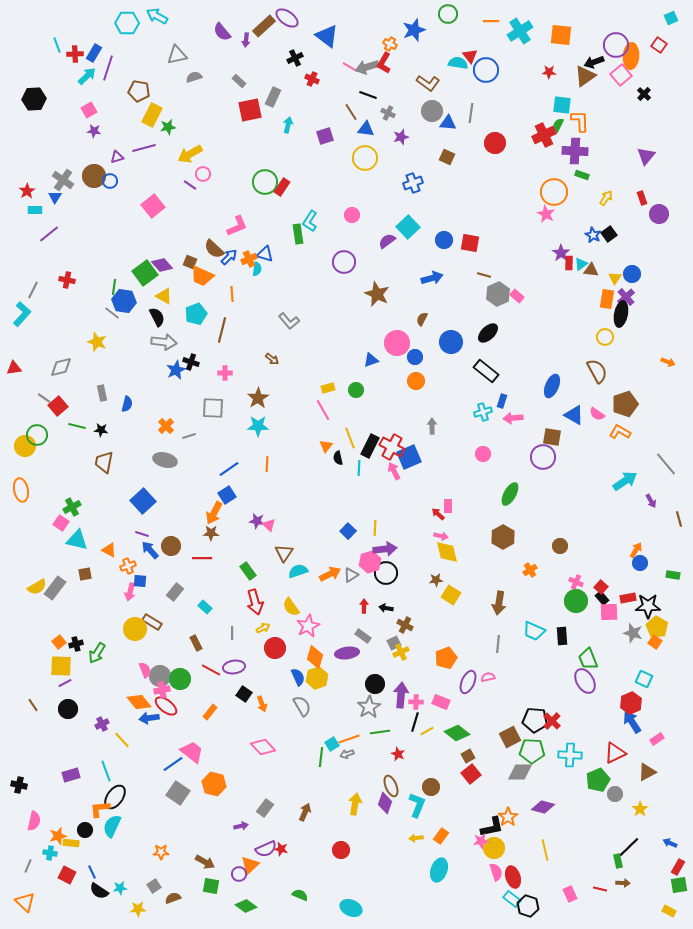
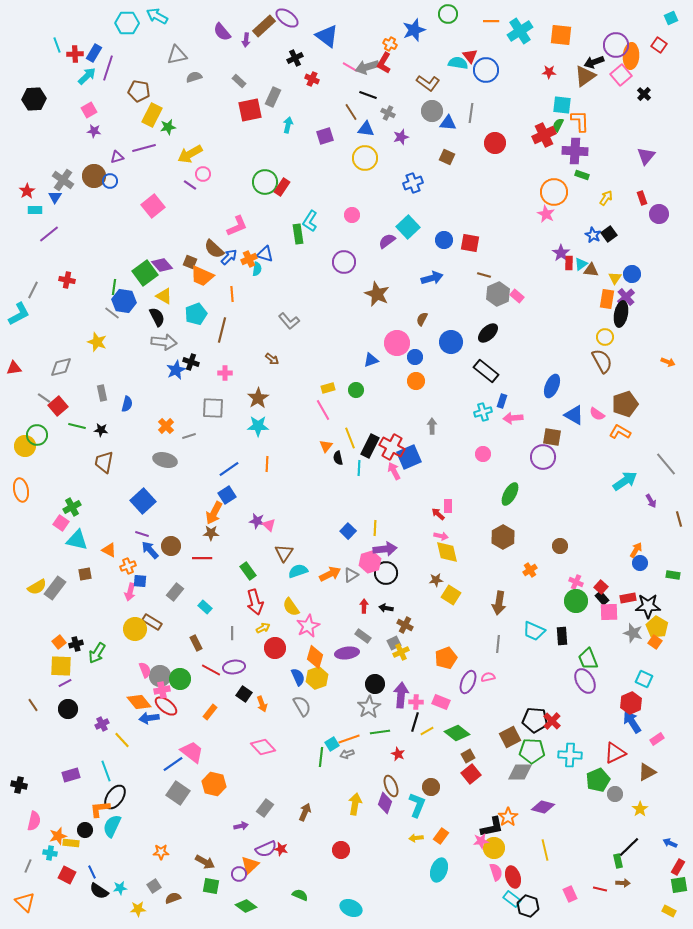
cyan L-shape at (22, 314): moved 3 px left; rotated 20 degrees clockwise
brown semicircle at (597, 371): moved 5 px right, 10 px up
